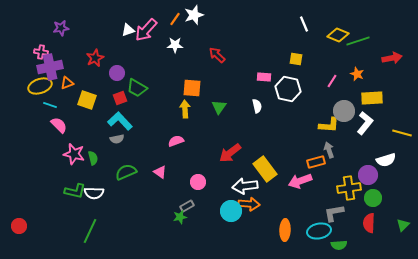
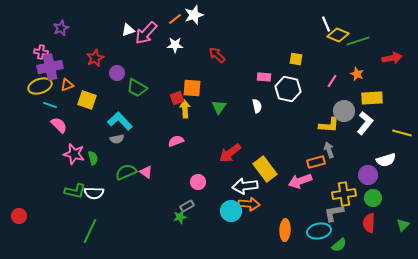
orange line at (175, 19): rotated 16 degrees clockwise
white line at (304, 24): moved 22 px right
purple star at (61, 28): rotated 14 degrees counterclockwise
pink arrow at (146, 30): moved 3 px down
orange triangle at (67, 83): moved 2 px down
red square at (120, 98): moved 57 px right
pink triangle at (160, 172): moved 14 px left
yellow cross at (349, 188): moved 5 px left, 6 px down
red circle at (19, 226): moved 10 px up
green semicircle at (339, 245): rotated 35 degrees counterclockwise
